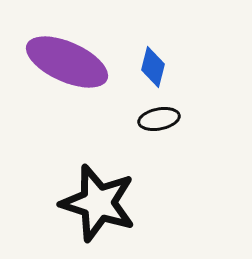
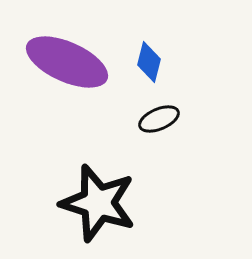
blue diamond: moved 4 px left, 5 px up
black ellipse: rotated 12 degrees counterclockwise
